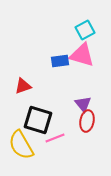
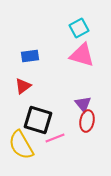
cyan square: moved 6 px left, 2 px up
blue rectangle: moved 30 px left, 5 px up
red triangle: rotated 18 degrees counterclockwise
